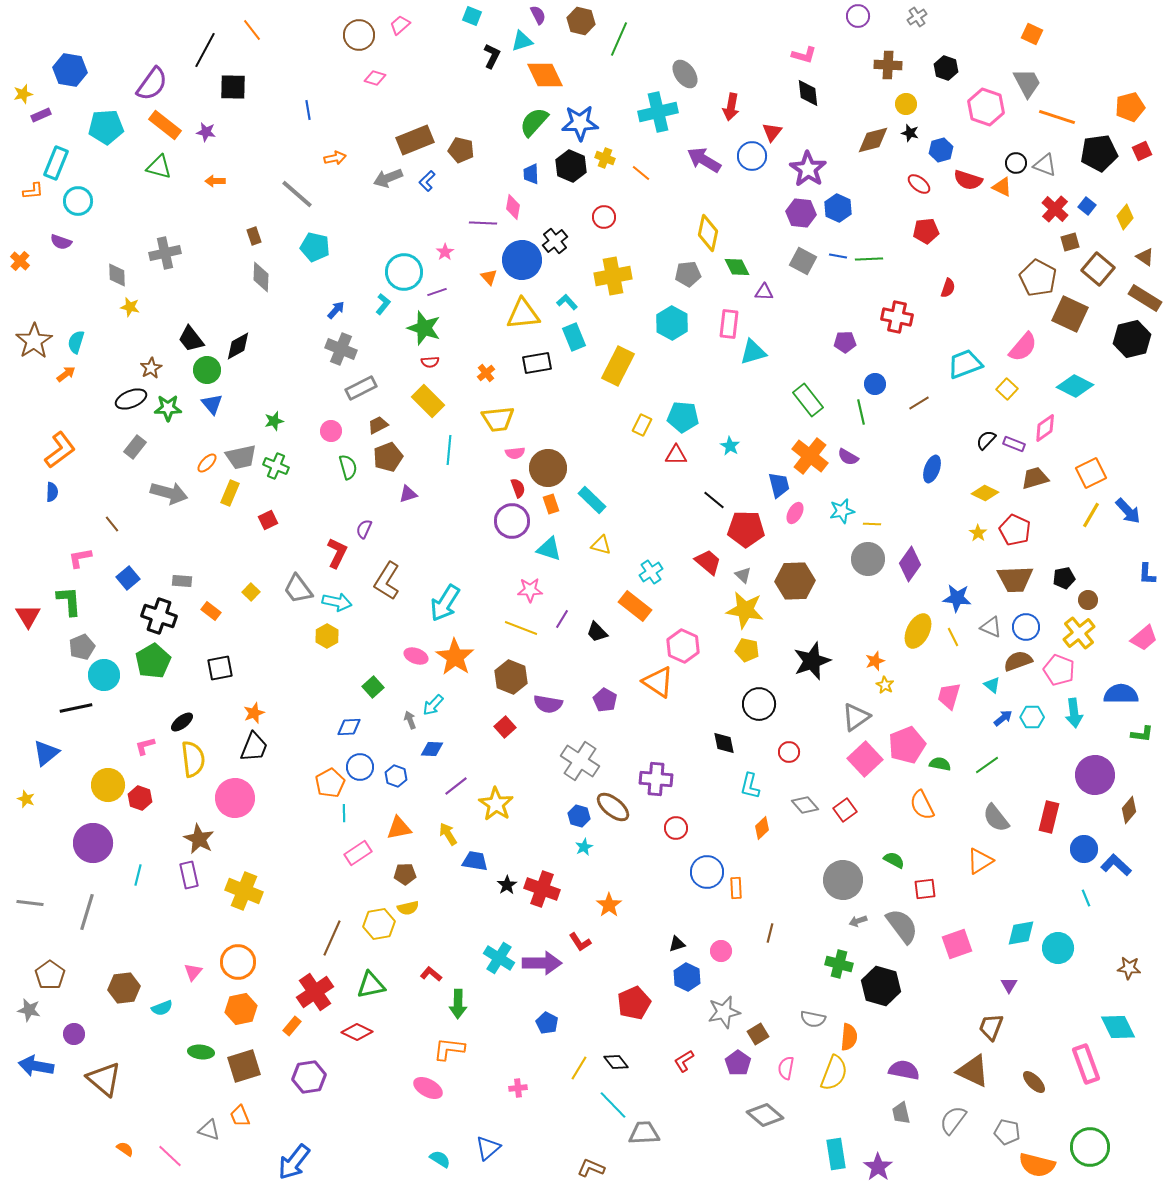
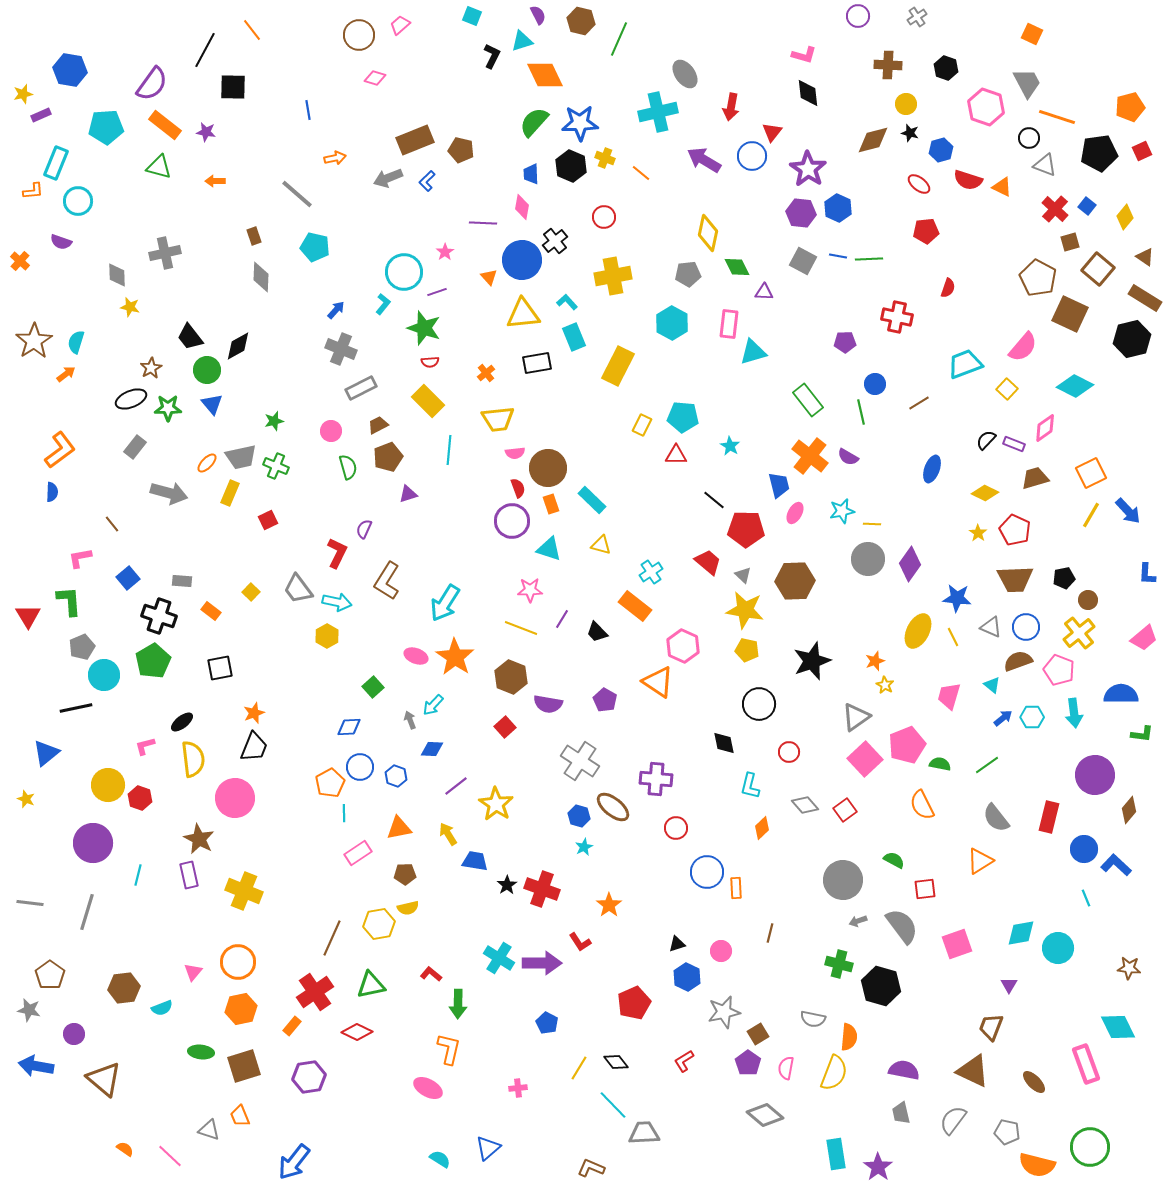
black circle at (1016, 163): moved 13 px right, 25 px up
pink diamond at (513, 207): moved 9 px right
black trapezoid at (191, 339): moved 1 px left, 2 px up
orange L-shape at (449, 1049): rotated 96 degrees clockwise
purple pentagon at (738, 1063): moved 10 px right
